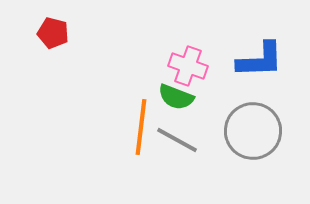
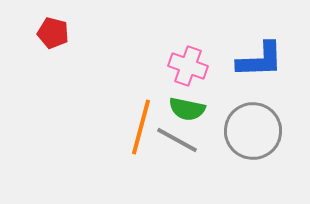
green semicircle: moved 11 px right, 12 px down; rotated 9 degrees counterclockwise
orange line: rotated 8 degrees clockwise
